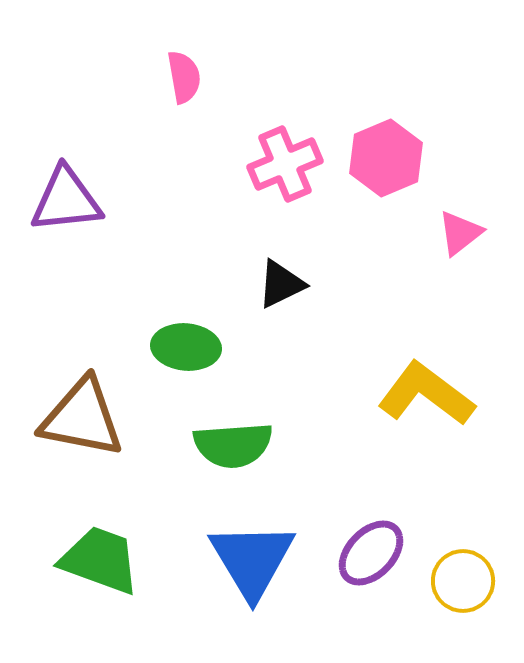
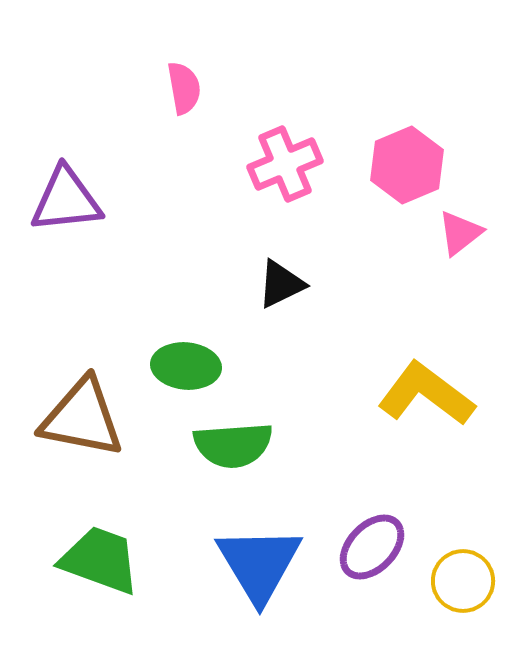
pink semicircle: moved 11 px down
pink hexagon: moved 21 px right, 7 px down
green ellipse: moved 19 px down
purple ellipse: moved 1 px right, 6 px up
blue triangle: moved 7 px right, 4 px down
